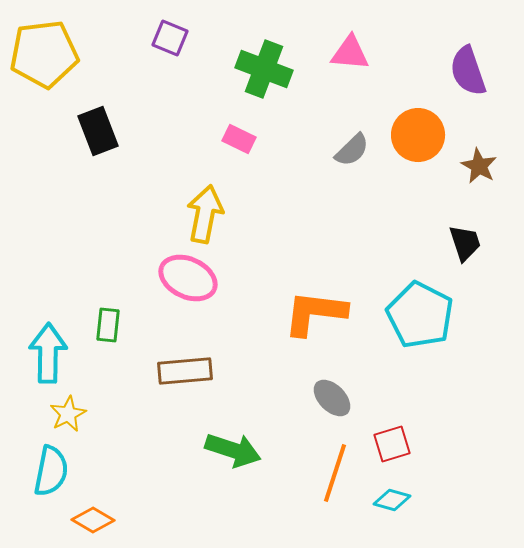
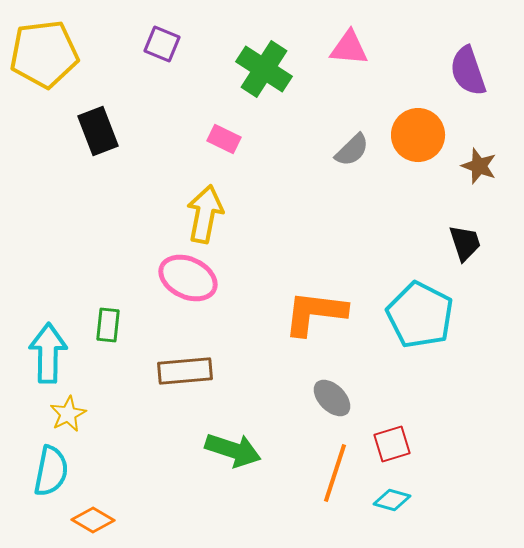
purple square: moved 8 px left, 6 px down
pink triangle: moved 1 px left, 5 px up
green cross: rotated 12 degrees clockwise
pink rectangle: moved 15 px left
brown star: rotated 9 degrees counterclockwise
